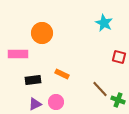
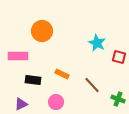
cyan star: moved 7 px left, 20 px down
orange circle: moved 2 px up
pink rectangle: moved 2 px down
black rectangle: rotated 14 degrees clockwise
brown line: moved 8 px left, 4 px up
green cross: moved 1 px up
purple triangle: moved 14 px left
